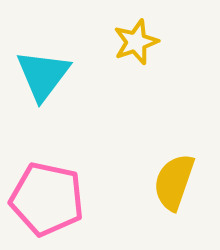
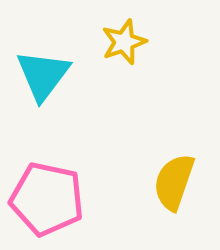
yellow star: moved 12 px left
